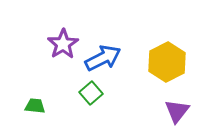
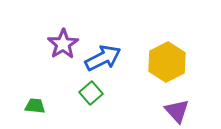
purple triangle: rotated 20 degrees counterclockwise
